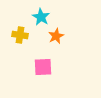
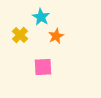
yellow cross: rotated 35 degrees clockwise
